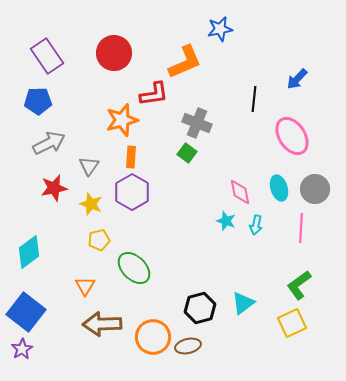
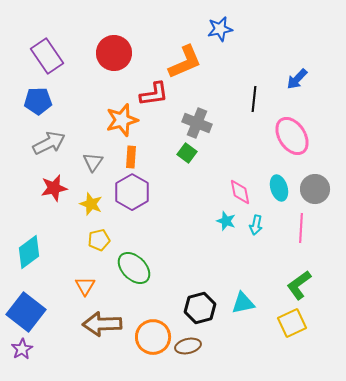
gray triangle: moved 4 px right, 4 px up
cyan triangle: rotated 25 degrees clockwise
